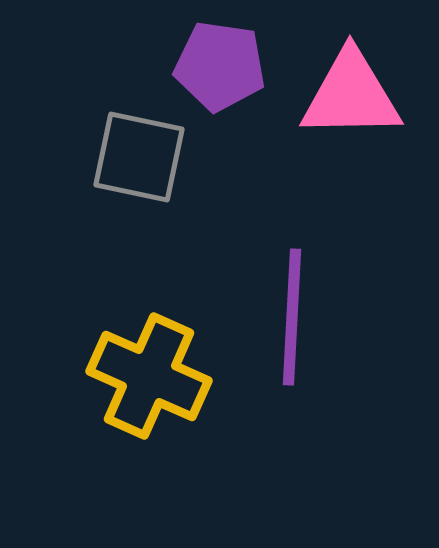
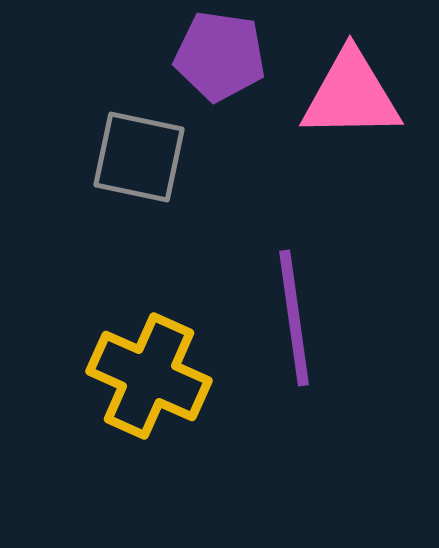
purple pentagon: moved 10 px up
purple line: moved 2 px right, 1 px down; rotated 11 degrees counterclockwise
